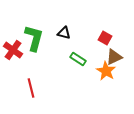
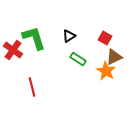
black triangle: moved 5 px right, 3 px down; rotated 48 degrees counterclockwise
green L-shape: rotated 32 degrees counterclockwise
red line: moved 1 px right, 1 px up
